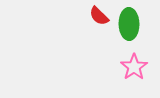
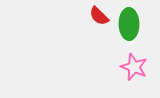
pink star: rotated 16 degrees counterclockwise
